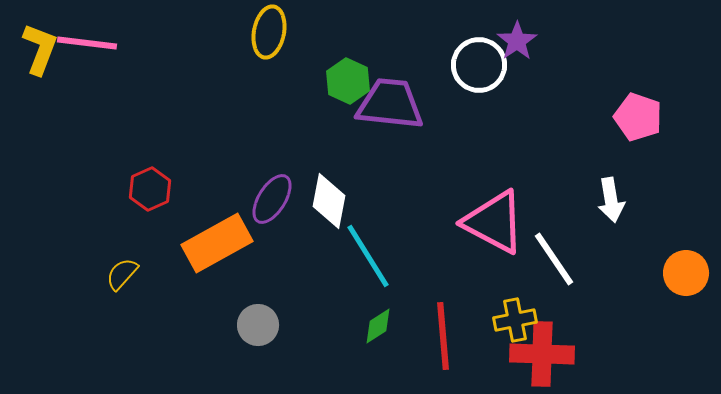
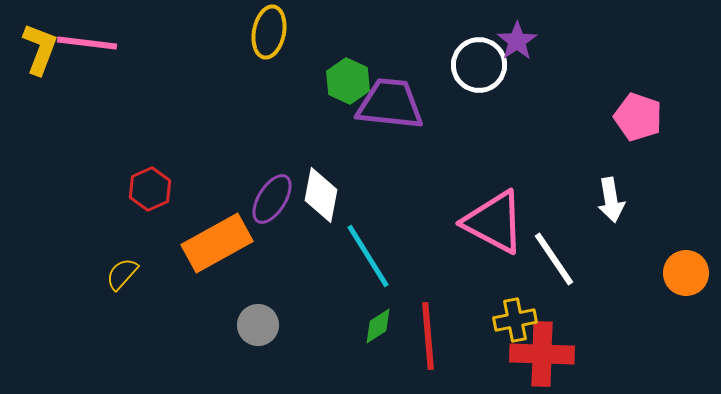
white diamond: moved 8 px left, 6 px up
red line: moved 15 px left
